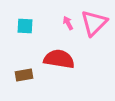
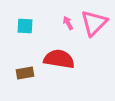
brown rectangle: moved 1 px right, 2 px up
